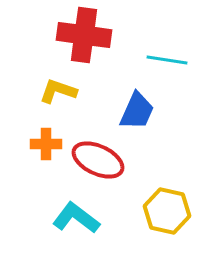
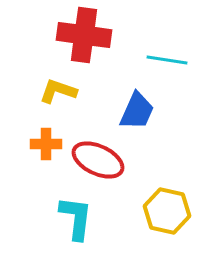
cyan L-shape: rotated 60 degrees clockwise
